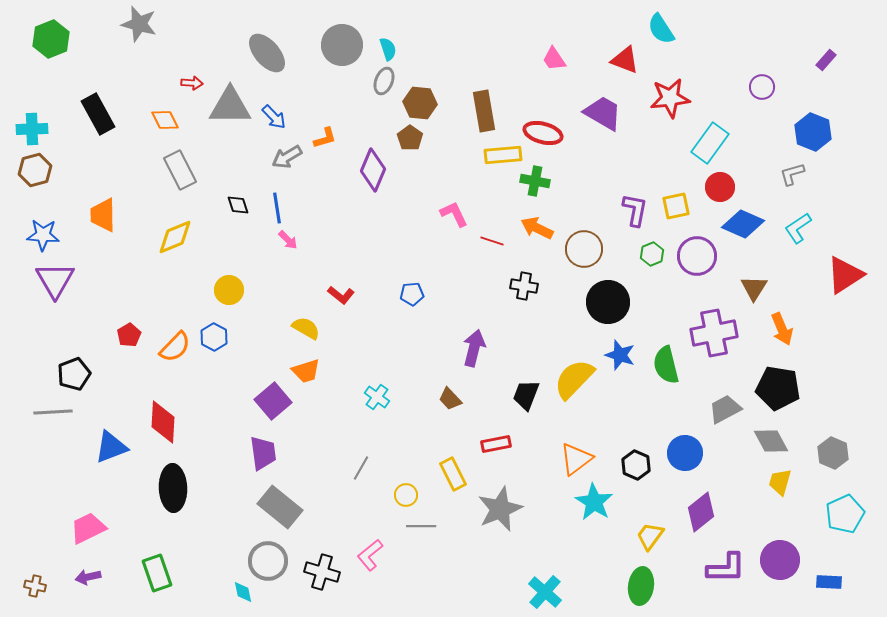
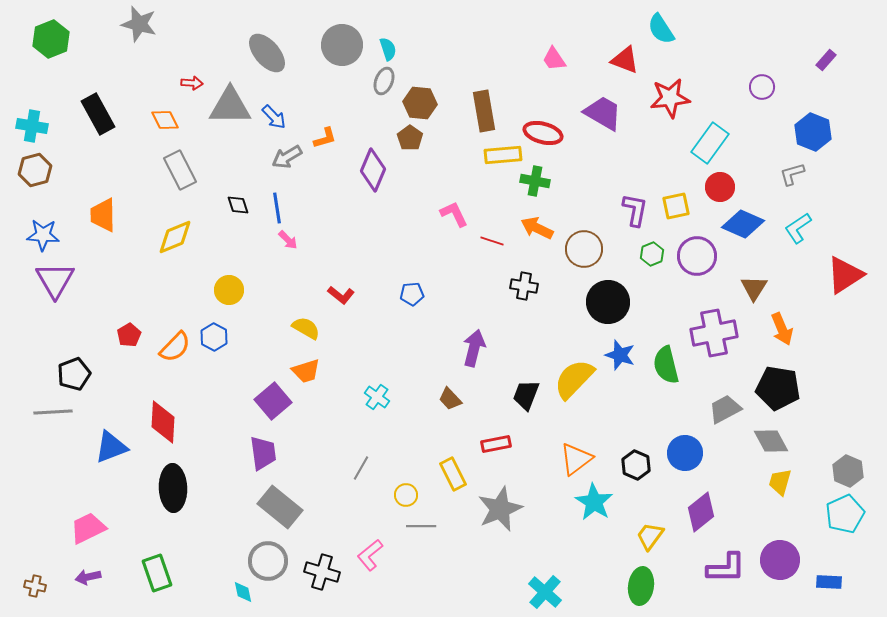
cyan cross at (32, 129): moved 3 px up; rotated 12 degrees clockwise
gray hexagon at (833, 453): moved 15 px right, 18 px down
